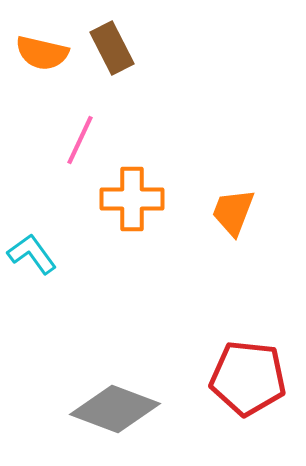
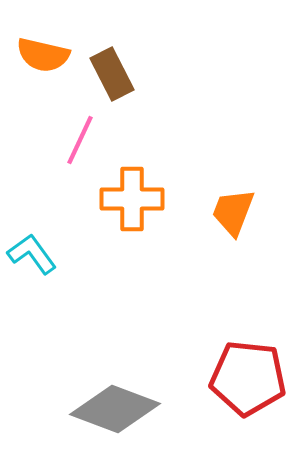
brown rectangle: moved 26 px down
orange semicircle: moved 1 px right, 2 px down
